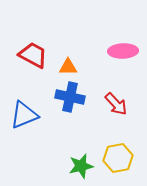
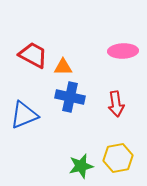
orange triangle: moved 5 px left
red arrow: rotated 35 degrees clockwise
